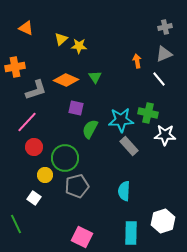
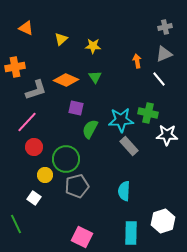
yellow star: moved 14 px right
white star: moved 2 px right
green circle: moved 1 px right, 1 px down
